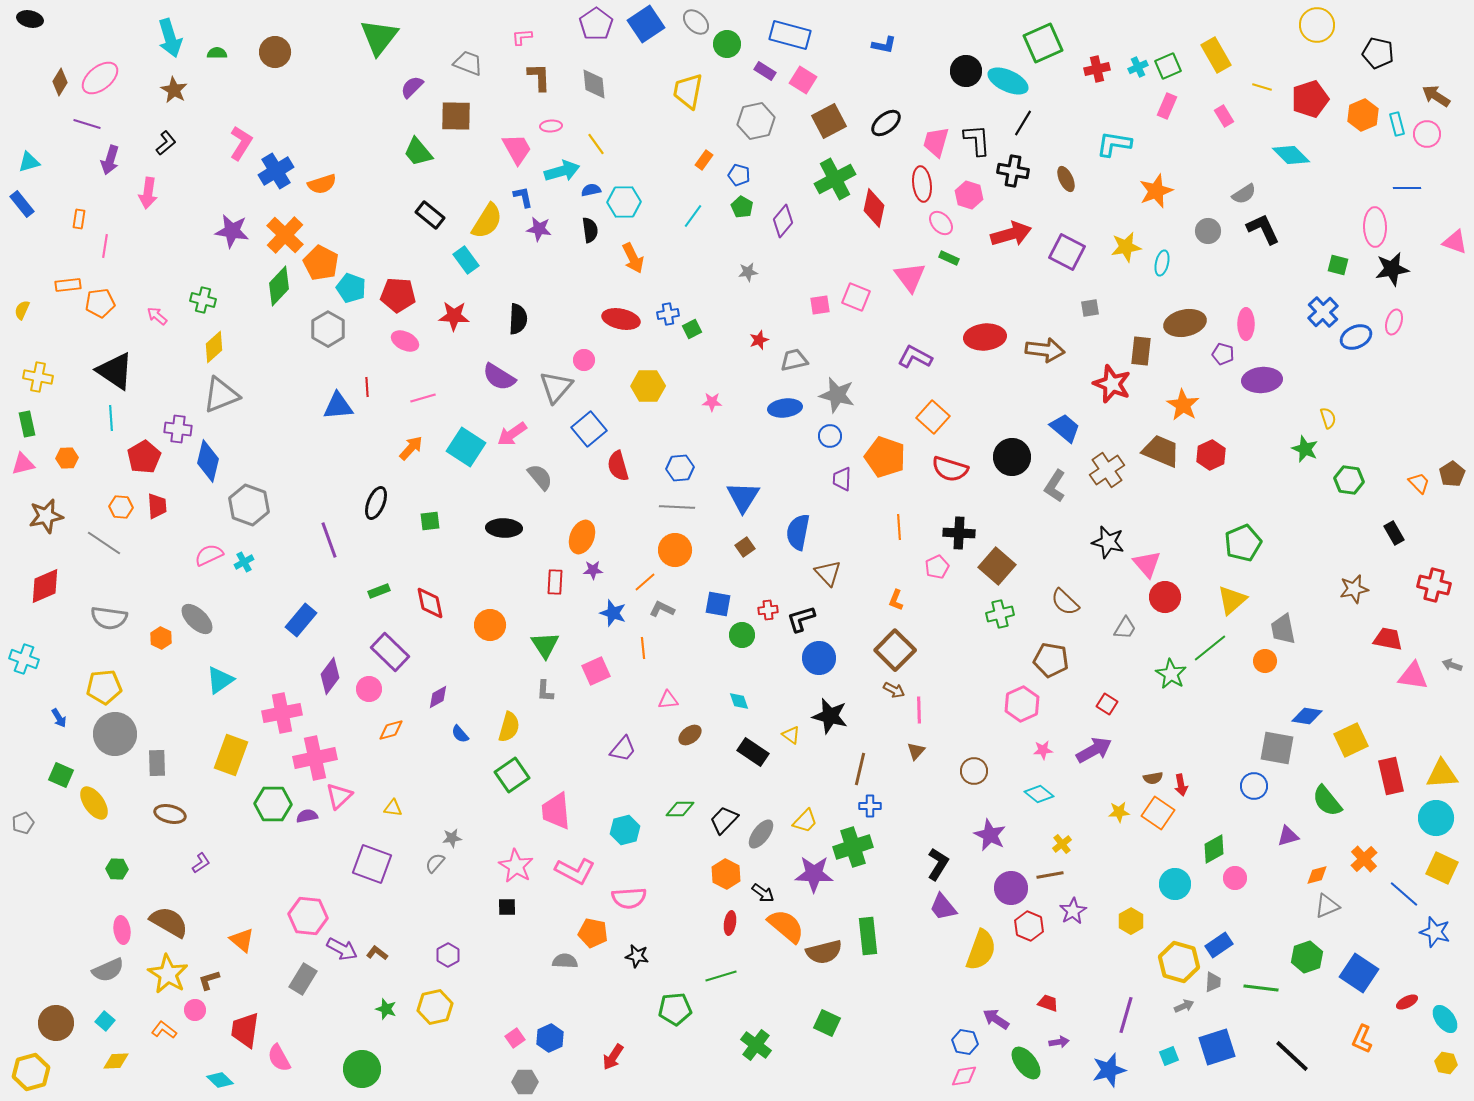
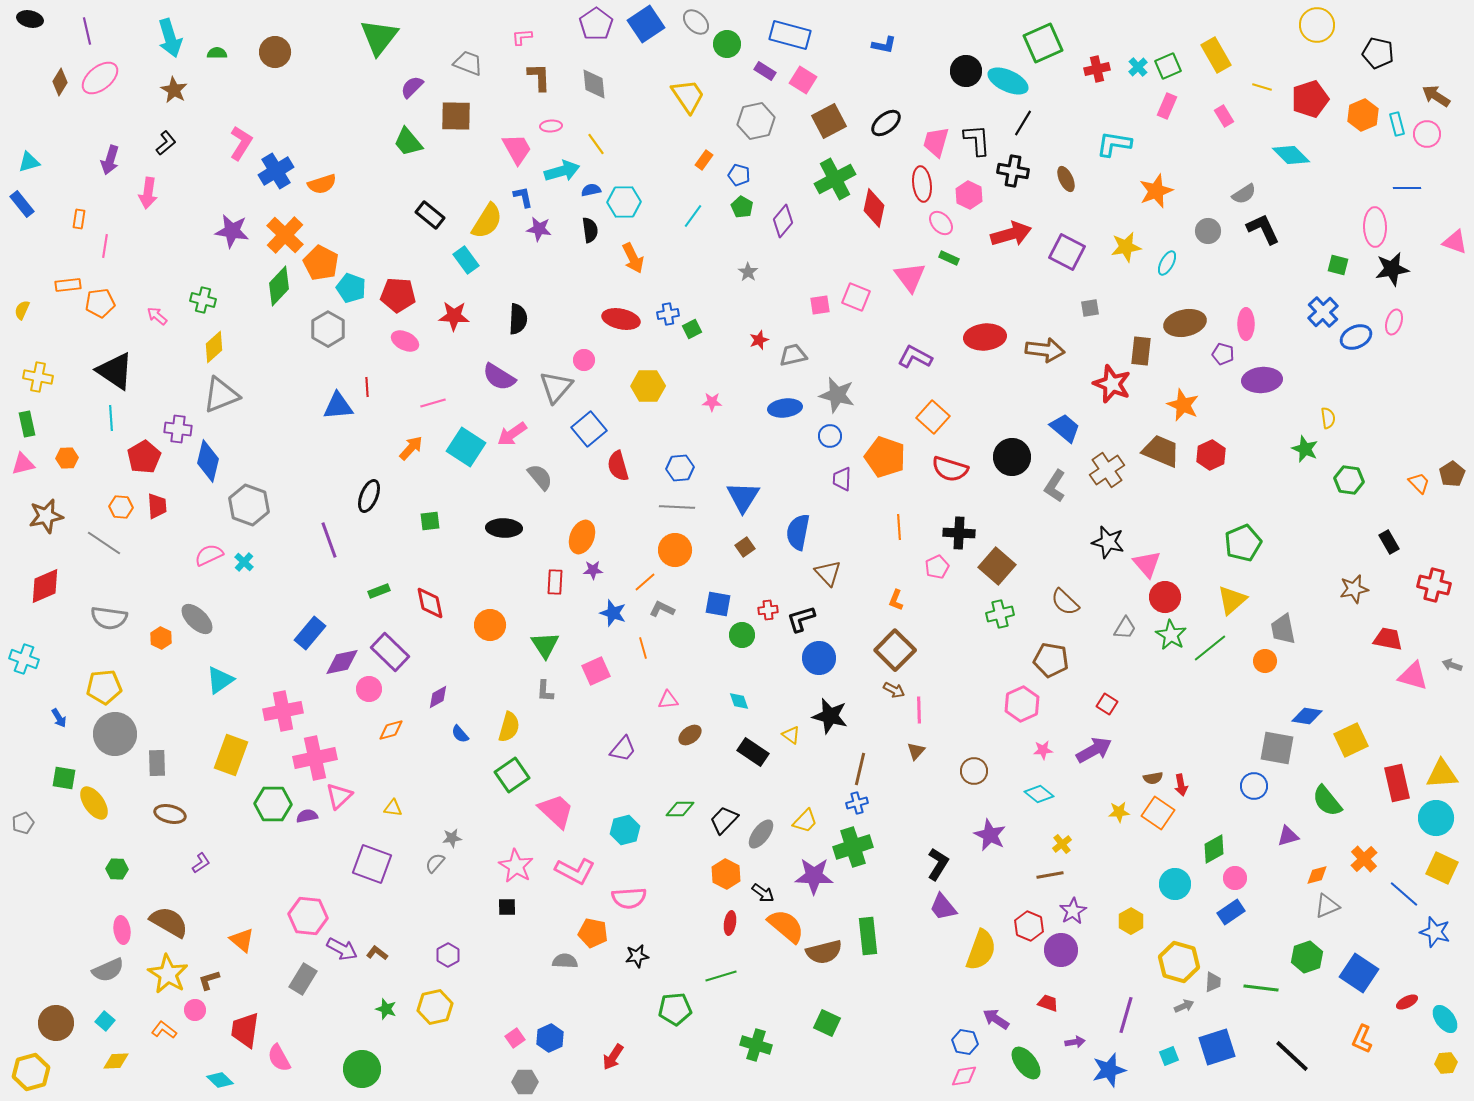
cyan cross at (1138, 67): rotated 18 degrees counterclockwise
yellow trapezoid at (688, 91): moved 5 px down; rotated 135 degrees clockwise
purple line at (87, 124): moved 93 px up; rotated 60 degrees clockwise
green trapezoid at (418, 152): moved 10 px left, 10 px up
pink hexagon at (969, 195): rotated 8 degrees clockwise
cyan ellipse at (1162, 263): moved 5 px right; rotated 15 degrees clockwise
gray star at (748, 272): rotated 30 degrees counterclockwise
gray trapezoid at (794, 360): moved 1 px left, 5 px up
pink line at (423, 398): moved 10 px right, 5 px down
orange star at (1183, 405): rotated 8 degrees counterclockwise
yellow semicircle at (1328, 418): rotated 10 degrees clockwise
black ellipse at (376, 503): moved 7 px left, 7 px up
black rectangle at (1394, 533): moved 5 px left, 9 px down
cyan cross at (244, 562): rotated 18 degrees counterclockwise
blue rectangle at (301, 620): moved 9 px right, 13 px down
orange line at (643, 648): rotated 10 degrees counterclockwise
green star at (1171, 674): moved 39 px up
purple diamond at (330, 676): moved 12 px right, 14 px up; rotated 42 degrees clockwise
pink triangle at (1413, 676): rotated 8 degrees clockwise
pink cross at (282, 713): moved 1 px right, 2 px up
green square at (61, 775): moved 3 px right, 3 px down; rotated 15 degrees counterclockwise
red rectangle at (1391, 776): moved 6 px right, 7 px down
blue cross at (870, 806): moved 13 px left, 3 px up; rotated 15 degrees counterclockwise
pink trapezoid at (556, 811): rotated 138 degrees clockwise
purple star at (814, 874): moved 2 px down
purple circle at (1011, 888): moved 50 px right, 62 px down
blue rectangle at (1219, 945): moved 12 px right, 33 px up
black star at (637, 956): rotated 20 degrees counterclockwise
purple arrow at (1059, 1042): moved 16 px right
green cross at (756, 1045): rotated 20 degrees counterclockwise
yellow hexagon at (1446, 1063): rotated 15 degrees counterclockwise
